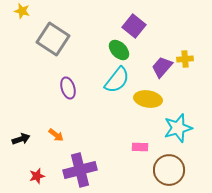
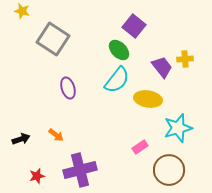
purple trapezoid: rotated 100 degrees clockwise
pink rectangle: rotated 35 degrees counterclockwise
